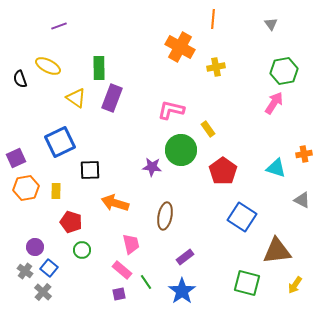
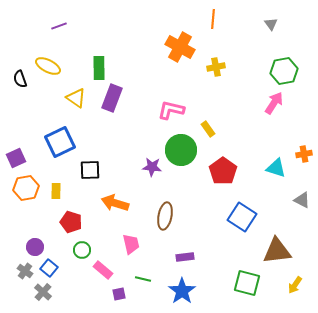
purple rectangle at (185, 257): rotated 30 degrees clockwise
pink rectangle at (122, 270): moved 19 px left
green line at (146, 282): moved 3 px left, 3 px up; rotated 42 degrees counterclockwise
